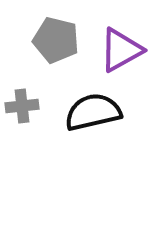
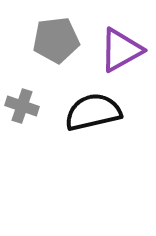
gray pentagon: rotated 21 degrees counterclockwise
gray cross: rotated 24 degrees clockwise
